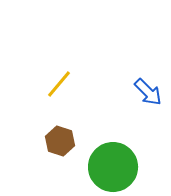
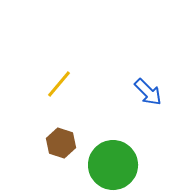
brown hexagon: moved 1 px right, 2 px down
green circle: moved 2 px up
